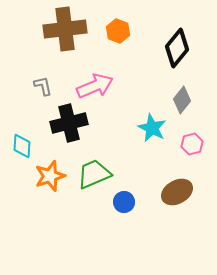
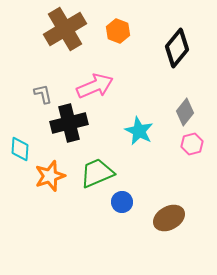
brown cross: rotated 24 degrees counterclockwise
gray L-shape: moved 8 px down
gray diamond: moved 3 px right, 12 px down
cyan star: moved 13 px left, 3 px down
cyan diamond: moved 2 px left, 3 px down
green trapezoid: moved 3 px right, 1 px up
brown ellipse: moved 8 px left, 26 px down
blue circle: moved 2 px left
